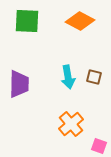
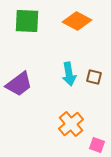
orange diamond: moved 3 px left
cyan arrow: moved 1 px right, 3 px up
purple trapezoid: rotated 52 degrees clockwise
pink square: moved 2 px left, 1 px up
